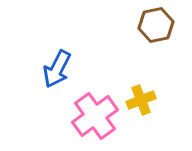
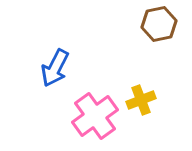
brown hexagon: moved 3 px right, 1 px up
blue arrow: moved 2 px left, 1 px up
